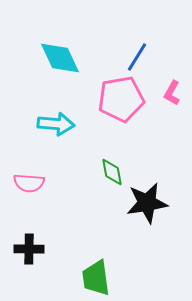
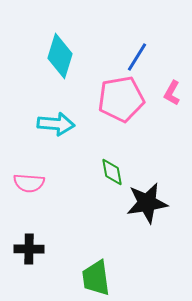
cyan diamond: moved 2 px up; rotated 42 degrees clockwise
